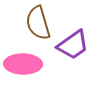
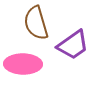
brown semicircle: moved 2 px left
